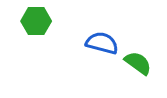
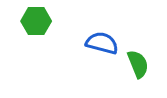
green semicircle: moved 1 px down; rotated 32 degrees clockwise
